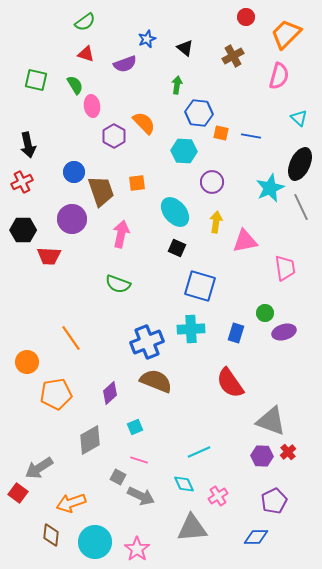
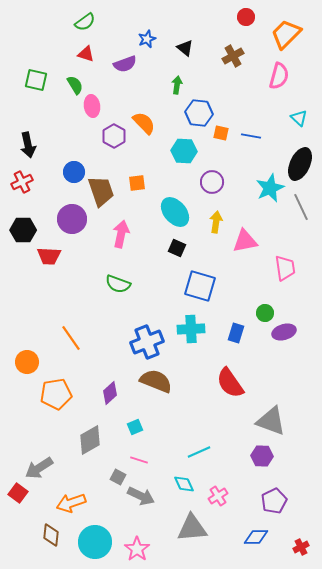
red cross at (288, 452): moved 13 px right, 95 px down; rotated 14 degrees clockwise
